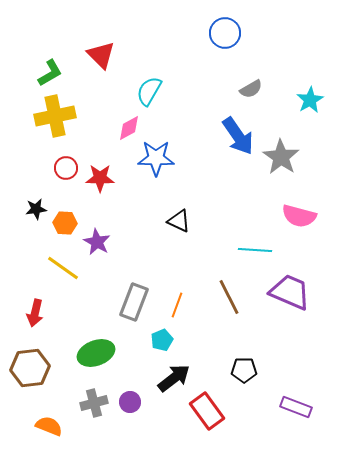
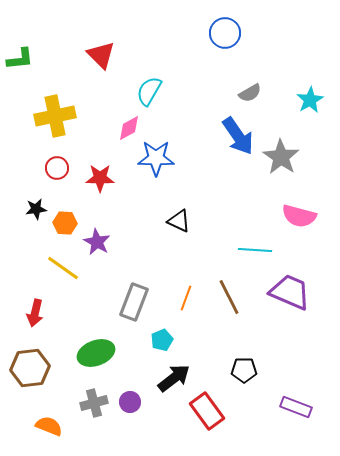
green L-shape: moved 30 px left, 14 px up; rotated 24 degrees clockwise
gray semicircle: moved 1 px left, 4 px down
red circle: moved 9 px left
orange line: moved 9 px right, 7 px up
